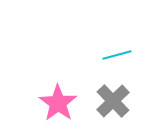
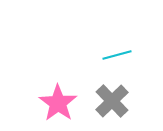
gray cross: moved 1 px left
